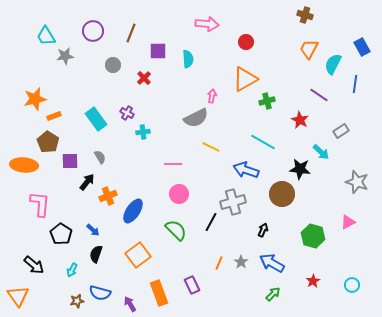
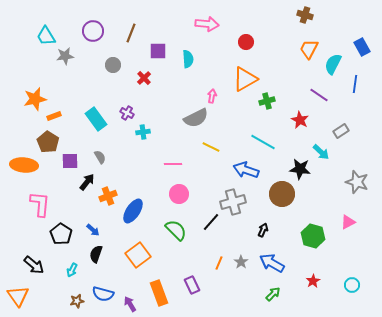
black line at (211, 222): rotated 12 degrees clockwise
blue semicircle at (100, 293): moved 3 px right, 1 px down
